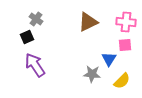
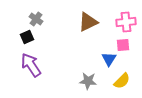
pink cross: rotated 12 degrees counterclockwise
pink square: moved 2 px left
purple arrow: moved 4 px left
gray star: moved 4 px left, 7 px down
